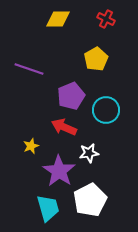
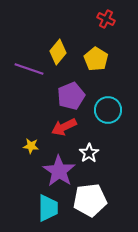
yellow diamond: moved 33 px down; rotated 50 degrees counterclockwise
yellow pentagon: rotated 10 degrees counterclockwise
cyan circle: moved 2 px right
red arrow: rotated 50 degrees counterclockwise
yellow star: rotated 28 degrees clockwise
white star: rotated 24 degrees counterclockwise
white pentagon: rotated 20 degrees clockwise
cyan trapezoid: rotated 16 degrees clockwise
